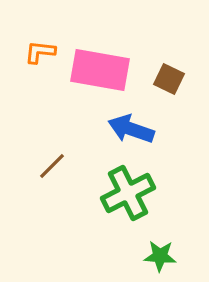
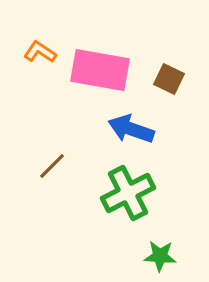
orange L-shape: rotated 28 degrees clockwise
